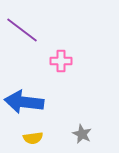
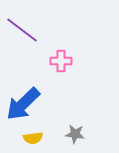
blue arrow: moved 1 px left, 2 px down; rotated 51 degrees counterclockwise
gray star: moved 7 px left; rotated 18 degrees counterclockwise
